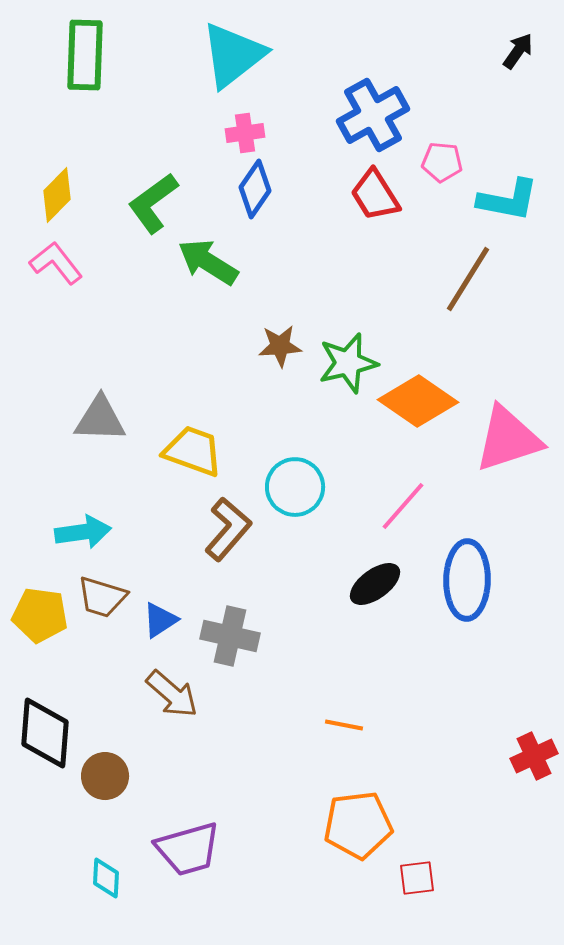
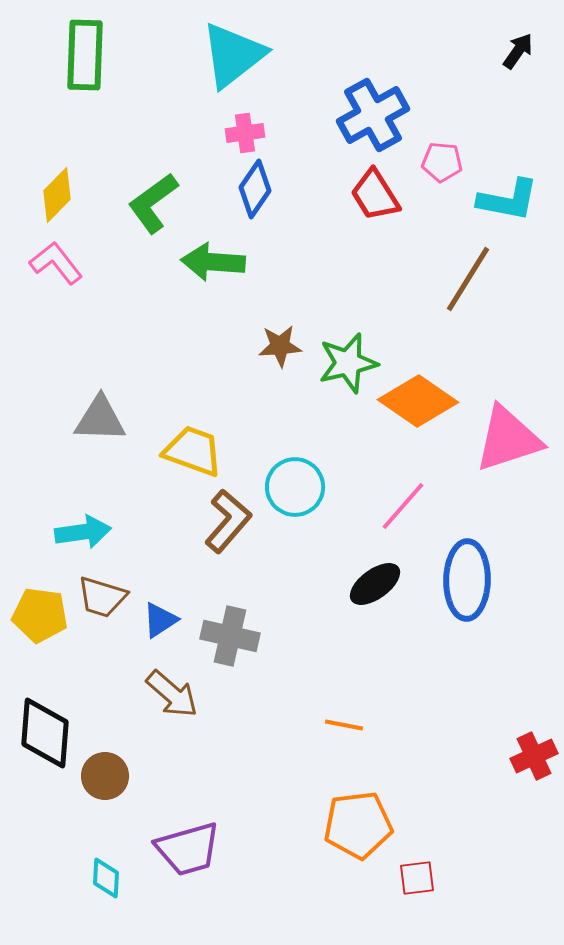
green arrow: moved 5 px right; rotated 28 degrees counterclockwise
brown L-shape: moved 8 px up
